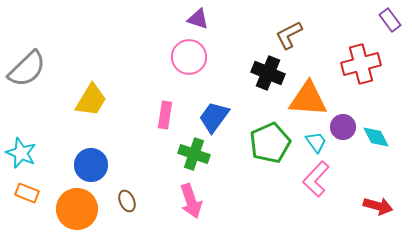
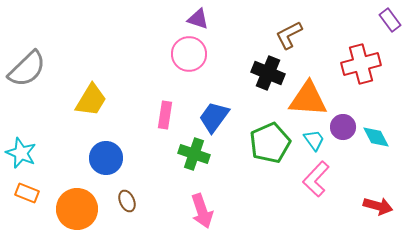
pink circle: moved 3 px up
cyan trapezoid: moved 2 px left, 2 px up
blue circle: moved 15 px right, 7 px up
pink arrow: moved 11 px right, 10 px down
